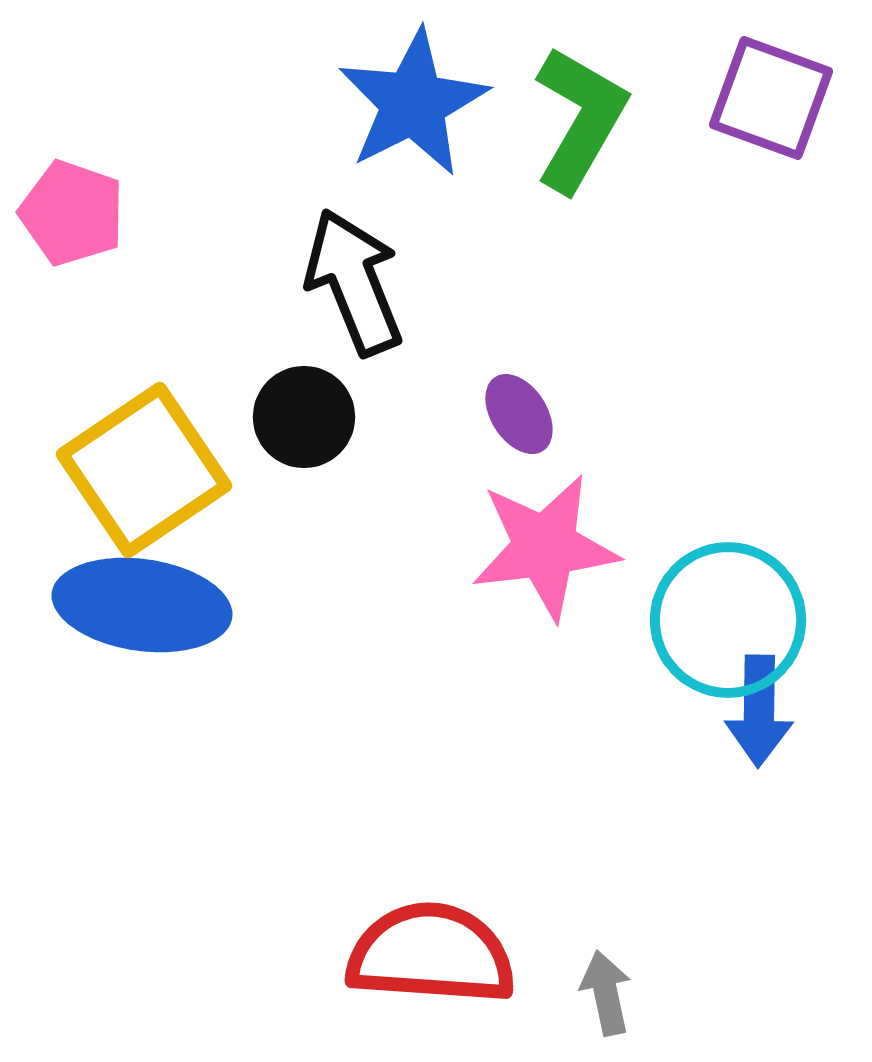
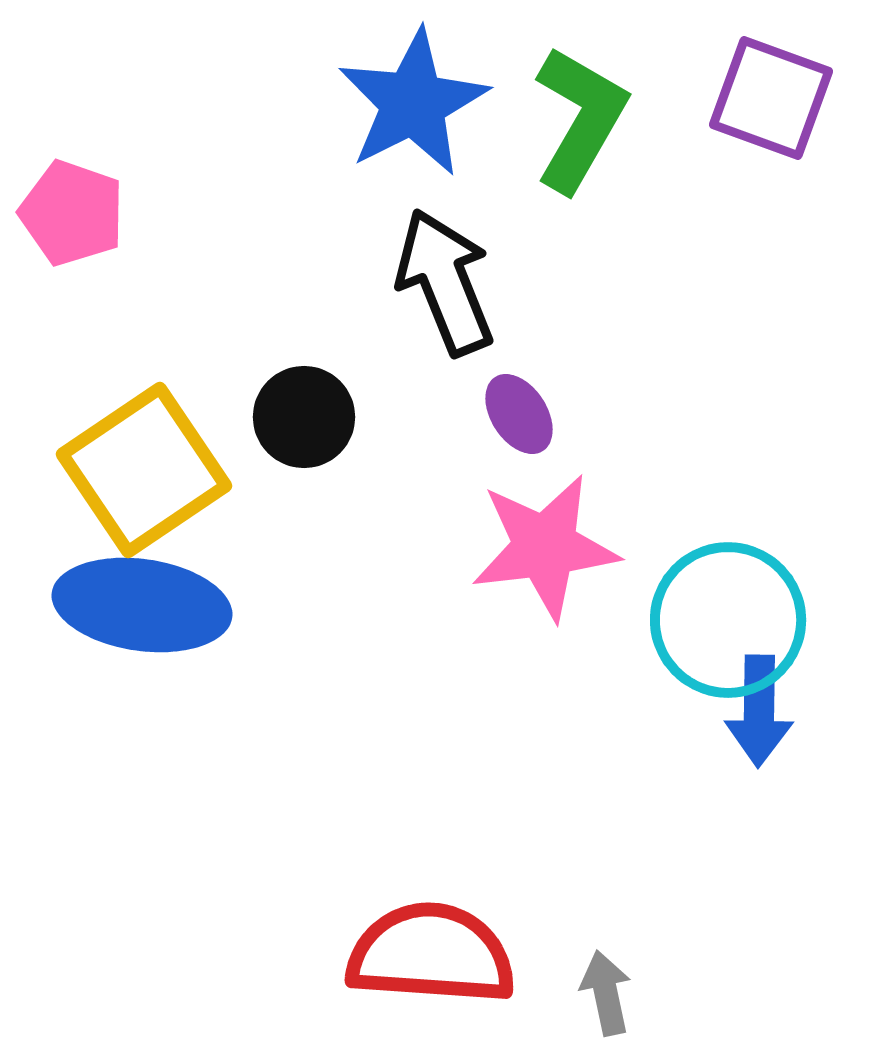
black arrow: moved 91 px right
